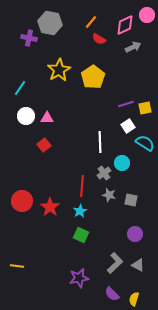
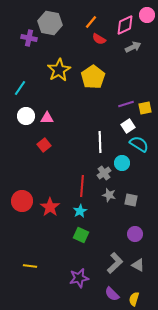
cyan semicircle: moved 6 px left, 1 px down
yellow line: moved 13 px right
